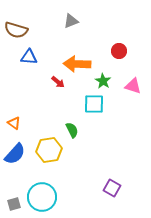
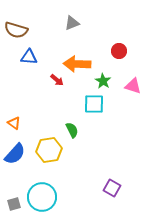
gray triangle: moved 1 px right, 2 px down
red arrow: moved 1 px left, 2 px up
